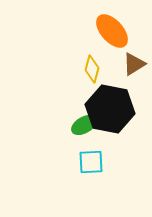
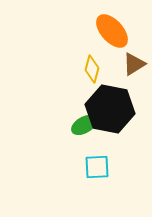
cyan square: moved 6 px right, 5 px down
